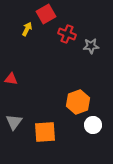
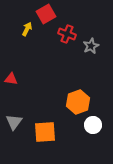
gray star: rotated 21 degrees counterclockwise
